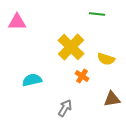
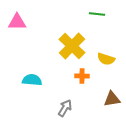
yellow cross: moved 1 px right, 1 px up
orange cross: rotated 32 degrees counterclockwise
cyan semicircle: rotated 18 degrees clockwise
